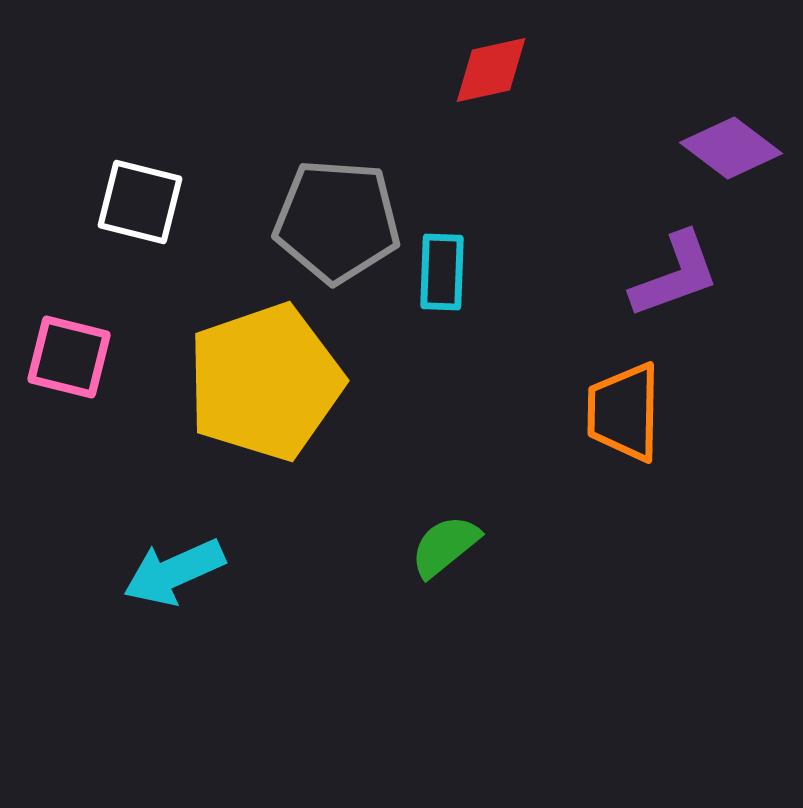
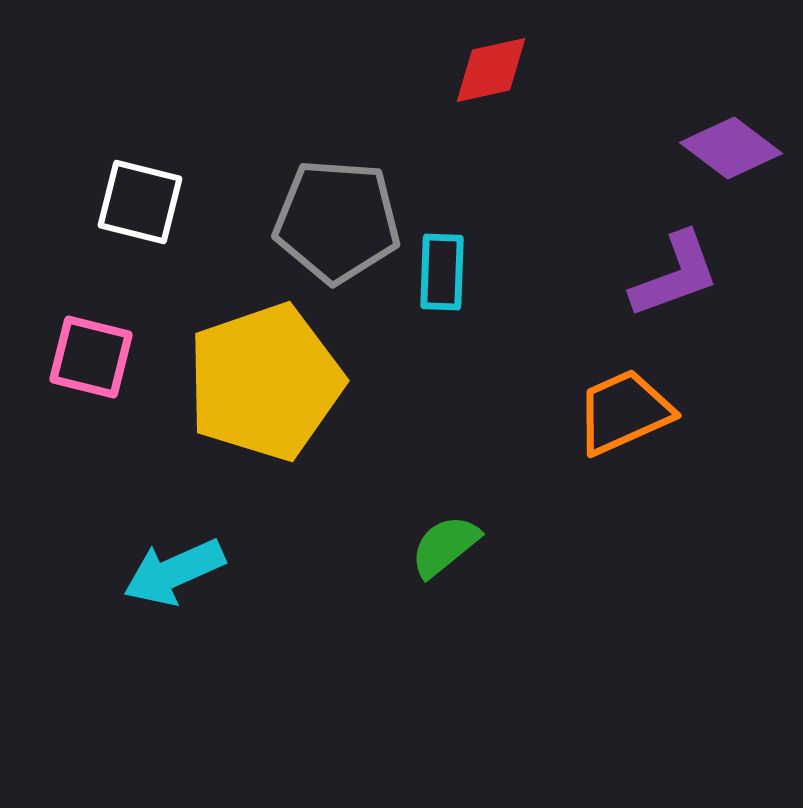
pink square: moved 22 px right
orange trapezoid: rotated 65 degrees clockwise
